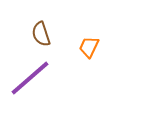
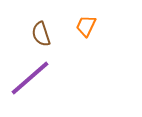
orange trapezoid: moved 3 px left, 21 px up
